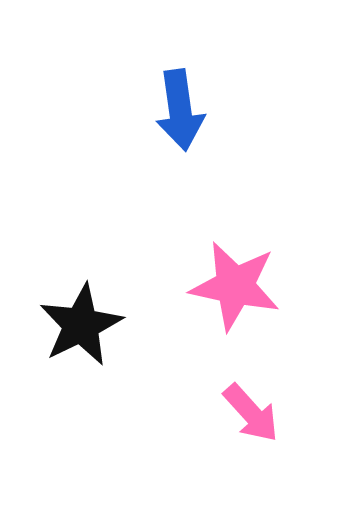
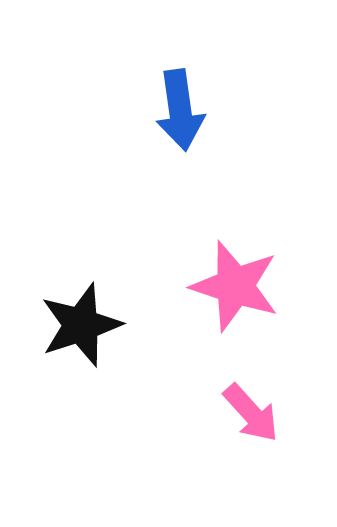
pink star: rotated 6 degrees clockwise
black star: rotated 8 degrees clockwise
